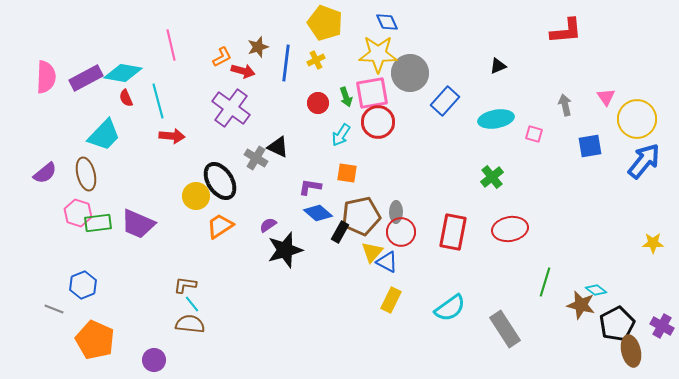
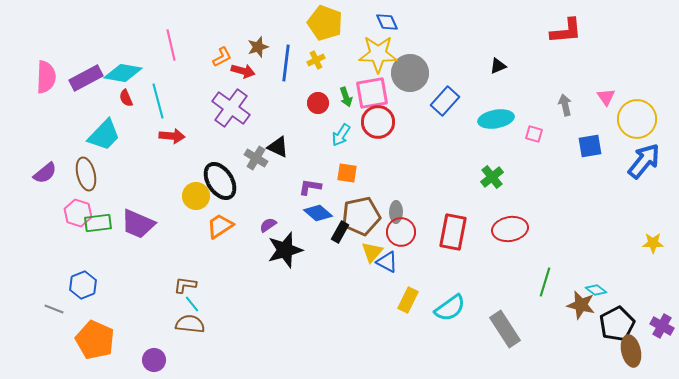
yellow rectangle at (391, 300): moved 17 px right
